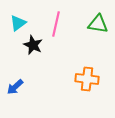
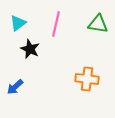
black star: moved 3 px left, 4 px down
